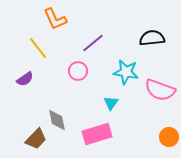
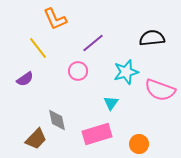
cyan star: rotated 25 degrees counterclockwise
orange circle: moved 30 px left, 7 px down
